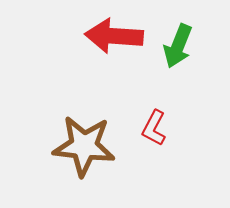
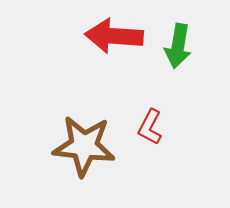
green arrow: rotated 12 degrees counterclockwise
red L-shape: moved 4 px left, 1 px up
